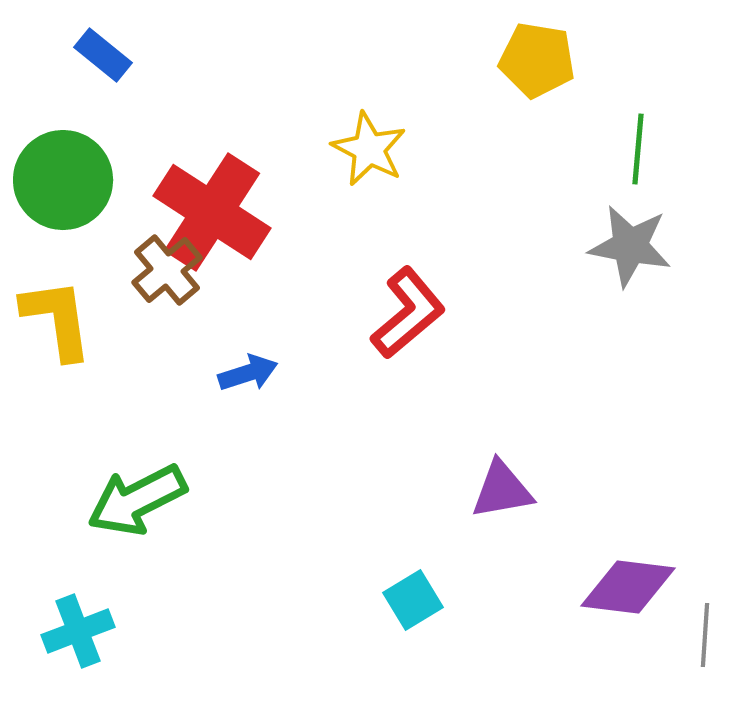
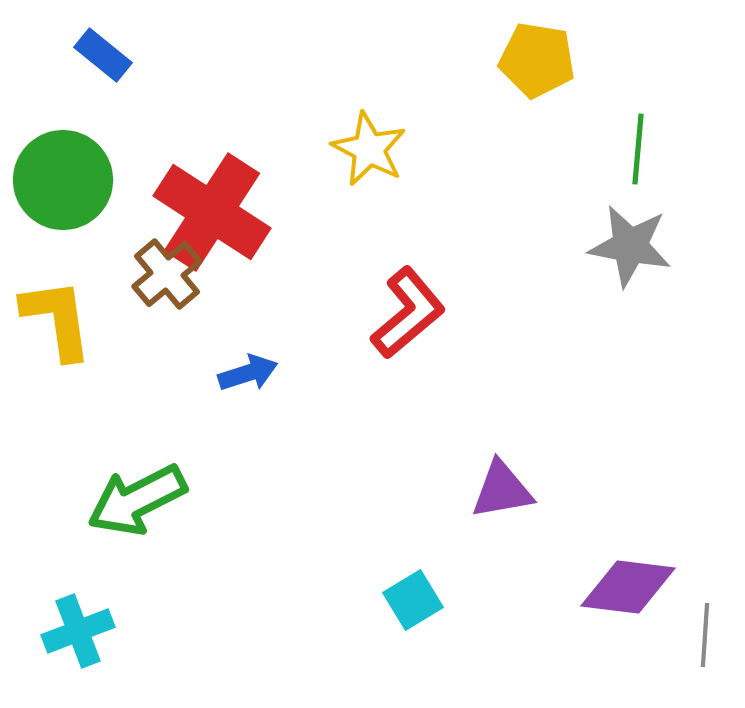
brown cross: moved 4 px down
